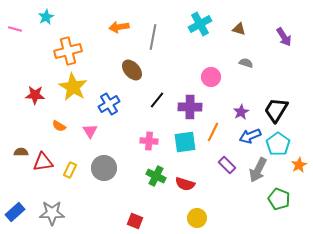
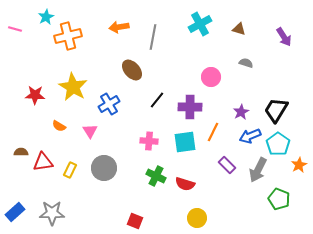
orange cross: moved 15 px up
